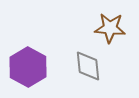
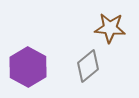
gray diamond: rotated 56 degrees clockwise
